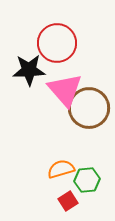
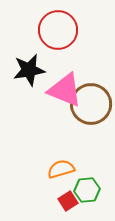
red circle: moved 1 px right, 13 px up
black star: rotated 8 degrees counterclockwise
pink triangle: rotated 27 degrees counterclockwise
brown circle: moved 2 px right, 4 px up
green hexagon: moved 10 px down
